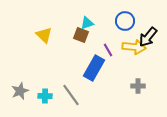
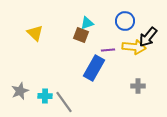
yellow triangle: moved 9 px left, 2 px up
purple line: rotated 64 degrees counterclockwise
gray line: moved 7 px left, 7 px down
